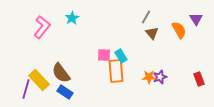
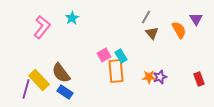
pink square: rotated 32 degrees counterclockwise
